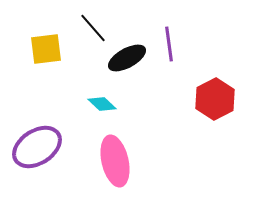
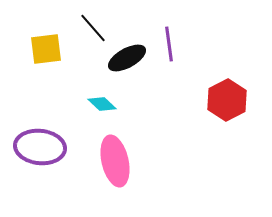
red hexagon: moved 12 px right, 1 px down
purple ellipse: moved 3 px right; rotated 39 degrees clockwise
